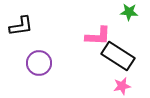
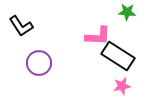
green star: moved 2 px left
black L-shape: rotated 65 degrees clockwise
